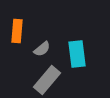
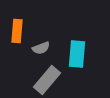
gray semicircle: moved 1 px left, 1 px up; rotated 18 degrees clockwise
cyan rectangle: rotated 12 degrees clockwise
